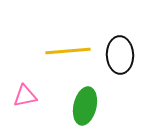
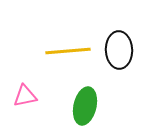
black ellipse: moved 1 px left, 5 px up
